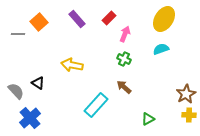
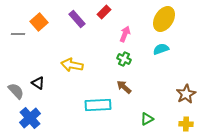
red rectangle: moved 5 px left, 6 px up
cyan rectangle: moved 2 px right; rotated 45 degrees clockwise
yellow cross: moved 3 px left, 9 px down
green triangle: moved 1 px left
